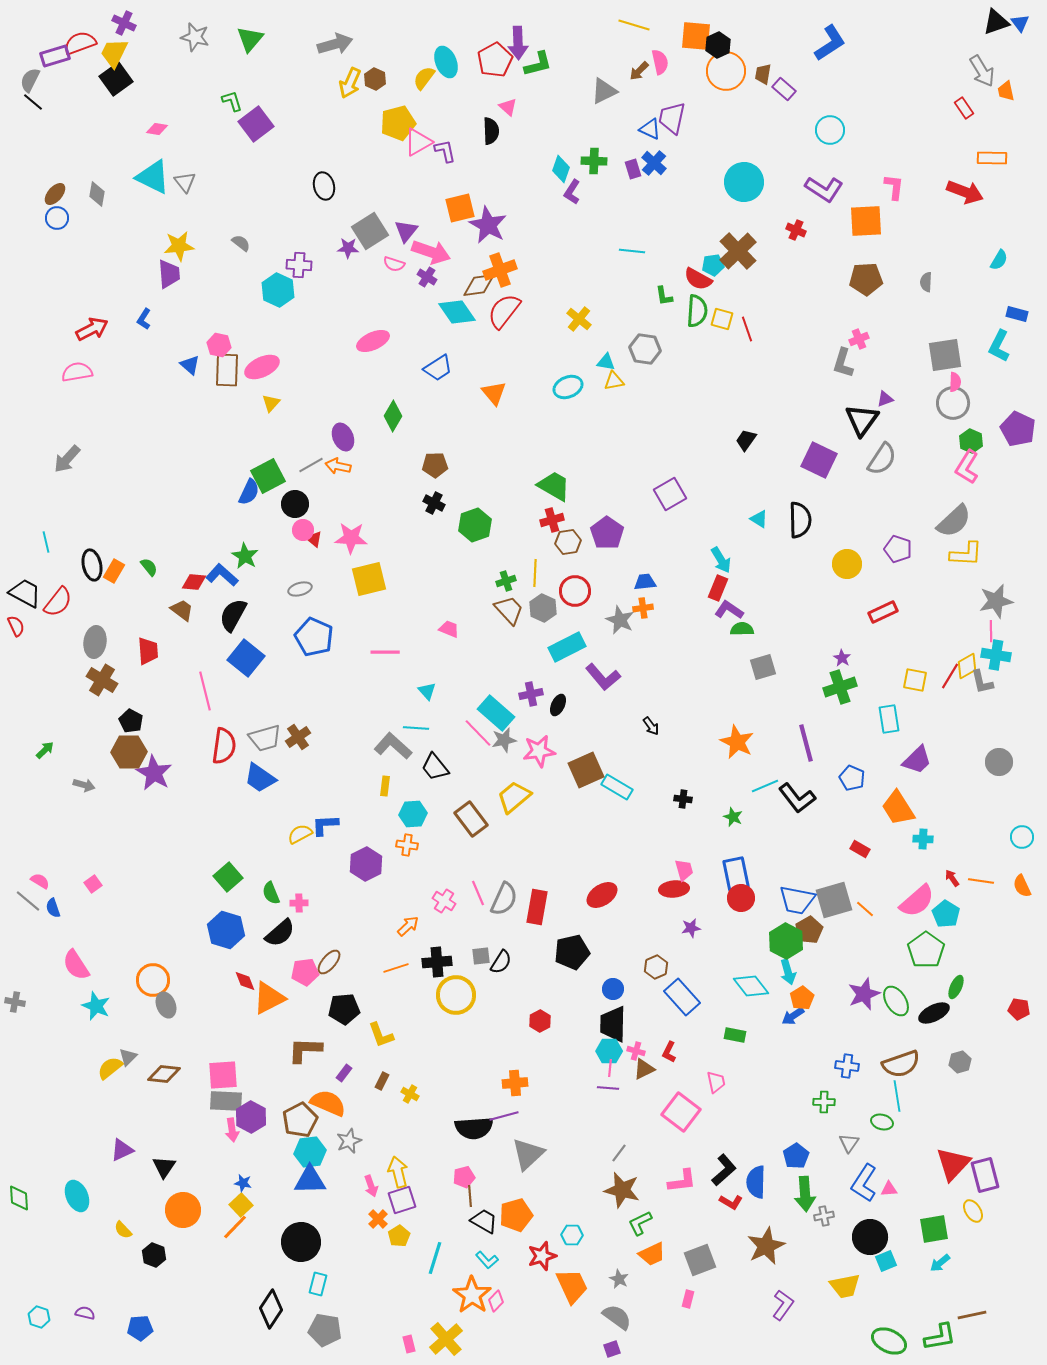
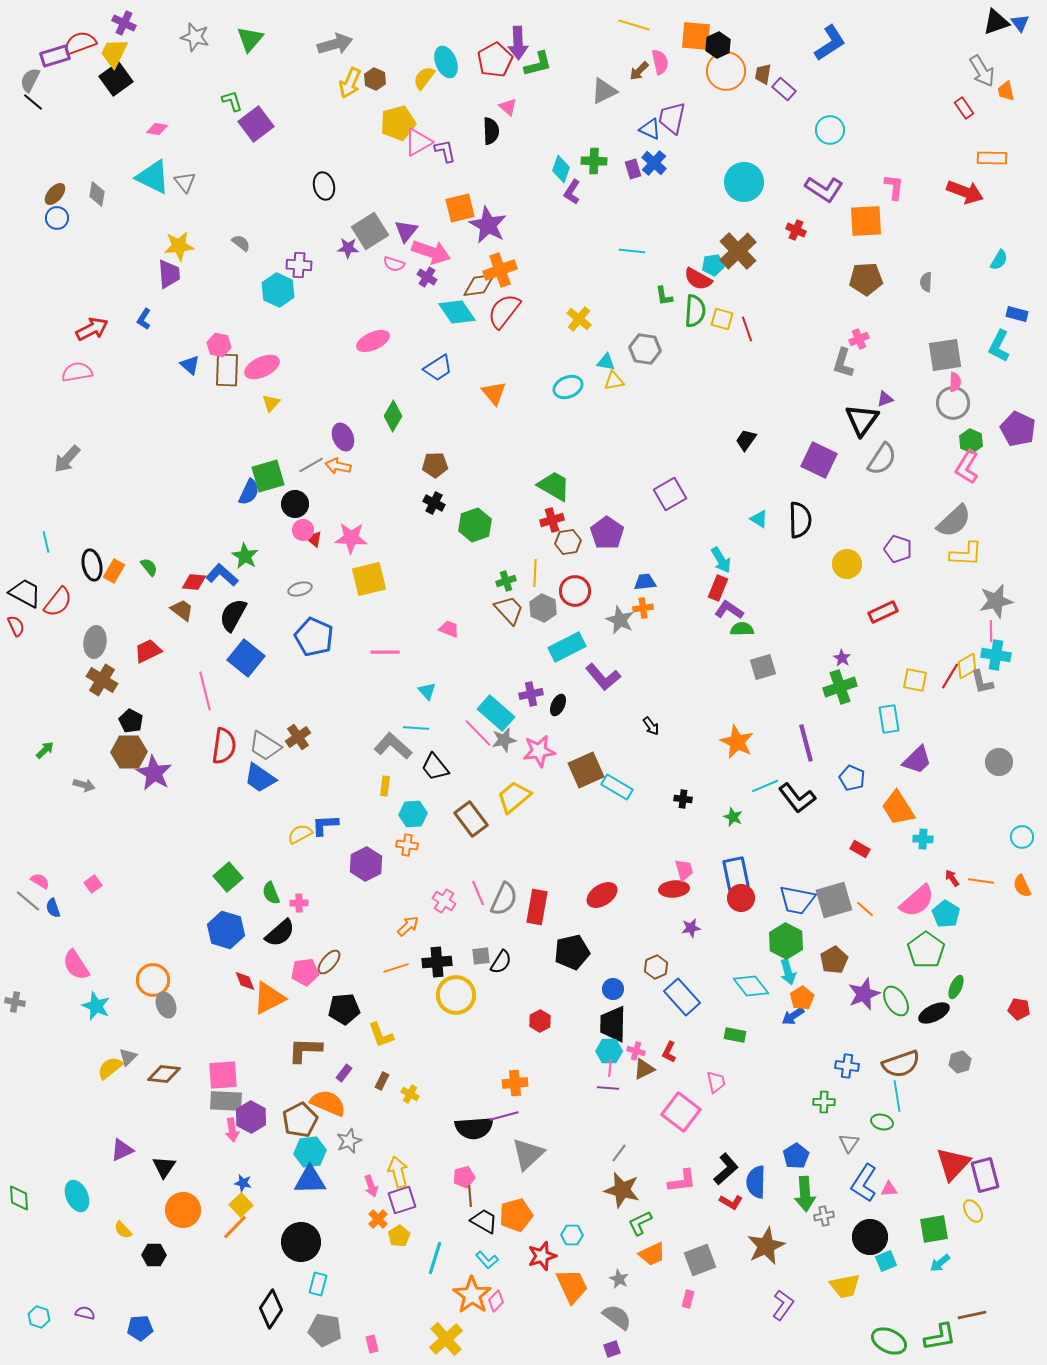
green semicircle at (697, 311): moved 2 px left
green square at (268, 476): rotated 12 degrees clockwise
red trapezoid at (148, 651): rotated 112 degrees counterclockwise
gray trapezoid at (265, 738): moved 8 px down; rotated 48 degrees clockwise
brown pentagon at (809, 930): moved 25 px right, 30 px down
black L-shape at (724, 1170): moved 2 px right, 1 px up
black hexagon at (154, 1255): rotated 20 degrees counterclockwise
pink rectangle at (409, 1344): moved 37 px left
